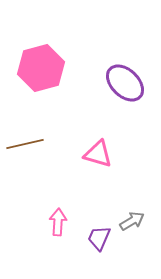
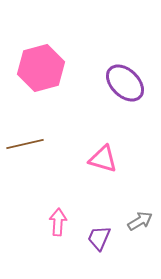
pink triangle: moved 5 px right, 5 px down
gray arrow: moved 8 px right
